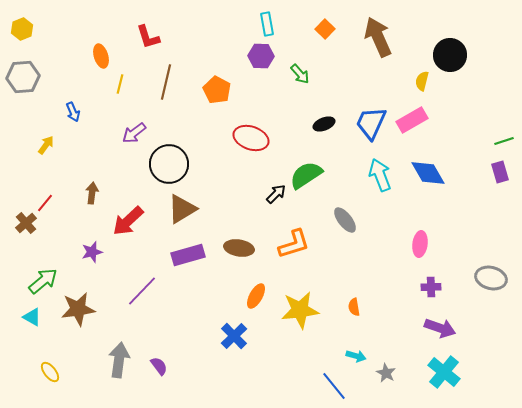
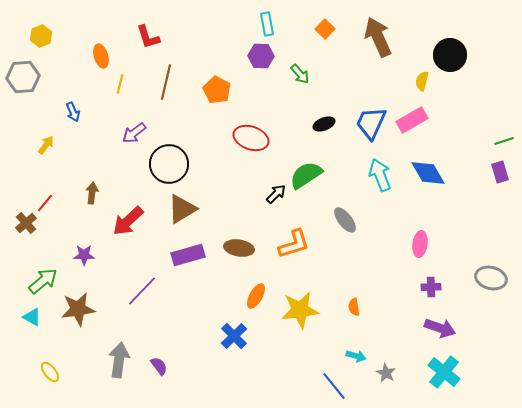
yellow hexagon at (22, 29): moved 19 px right, 7 px down
purple star at (92, 252): moved 8 px left, 3 px down; rotated 15 degrees clockwise
